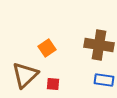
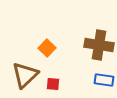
orange square: rotated 12 degrees counterclockwise
